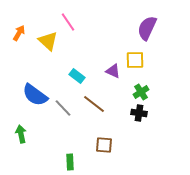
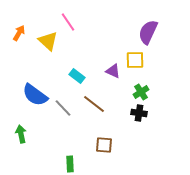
purple semicircle: moved 1 px right, 4 px down
green rectangle: moved 2 px down
